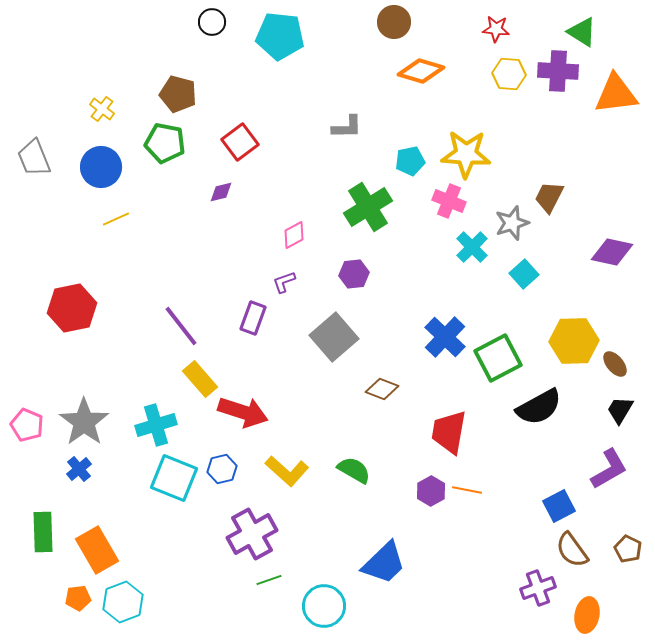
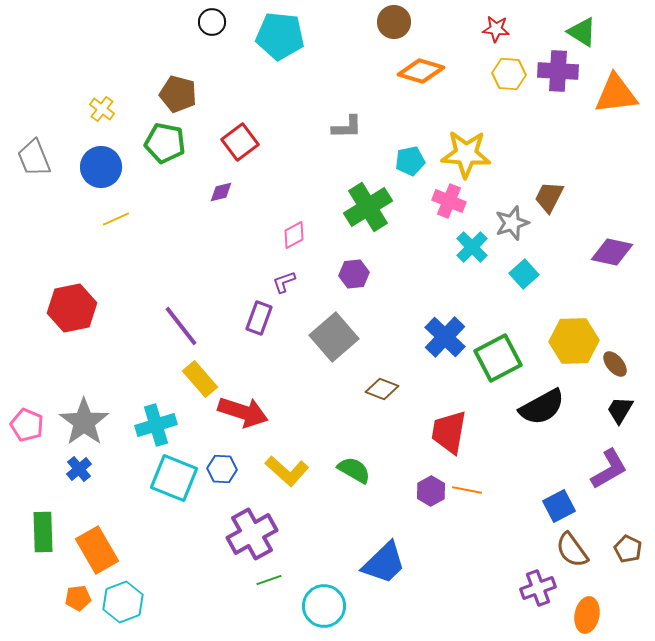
purple rectangle at (253, 318): moved 6 px right
black semicircle at (539, 407): moved 3 px right
blue hexagon at (222, 469): rotated 16 degrees clockwise
